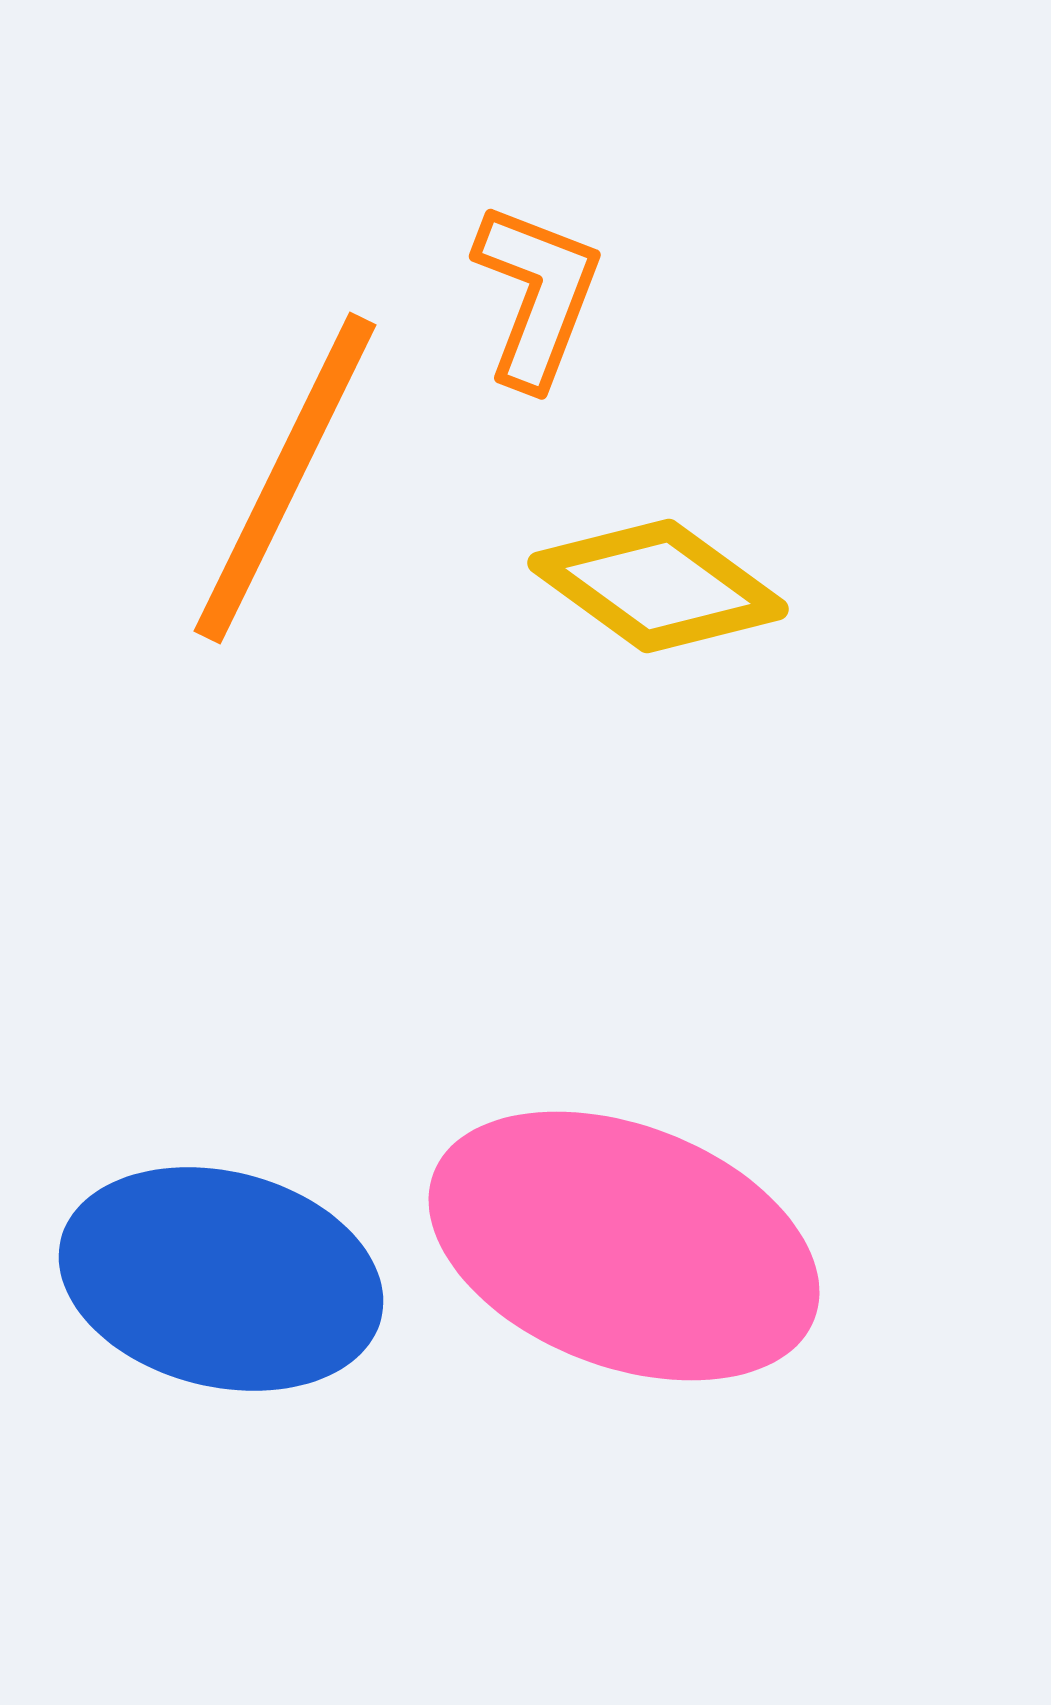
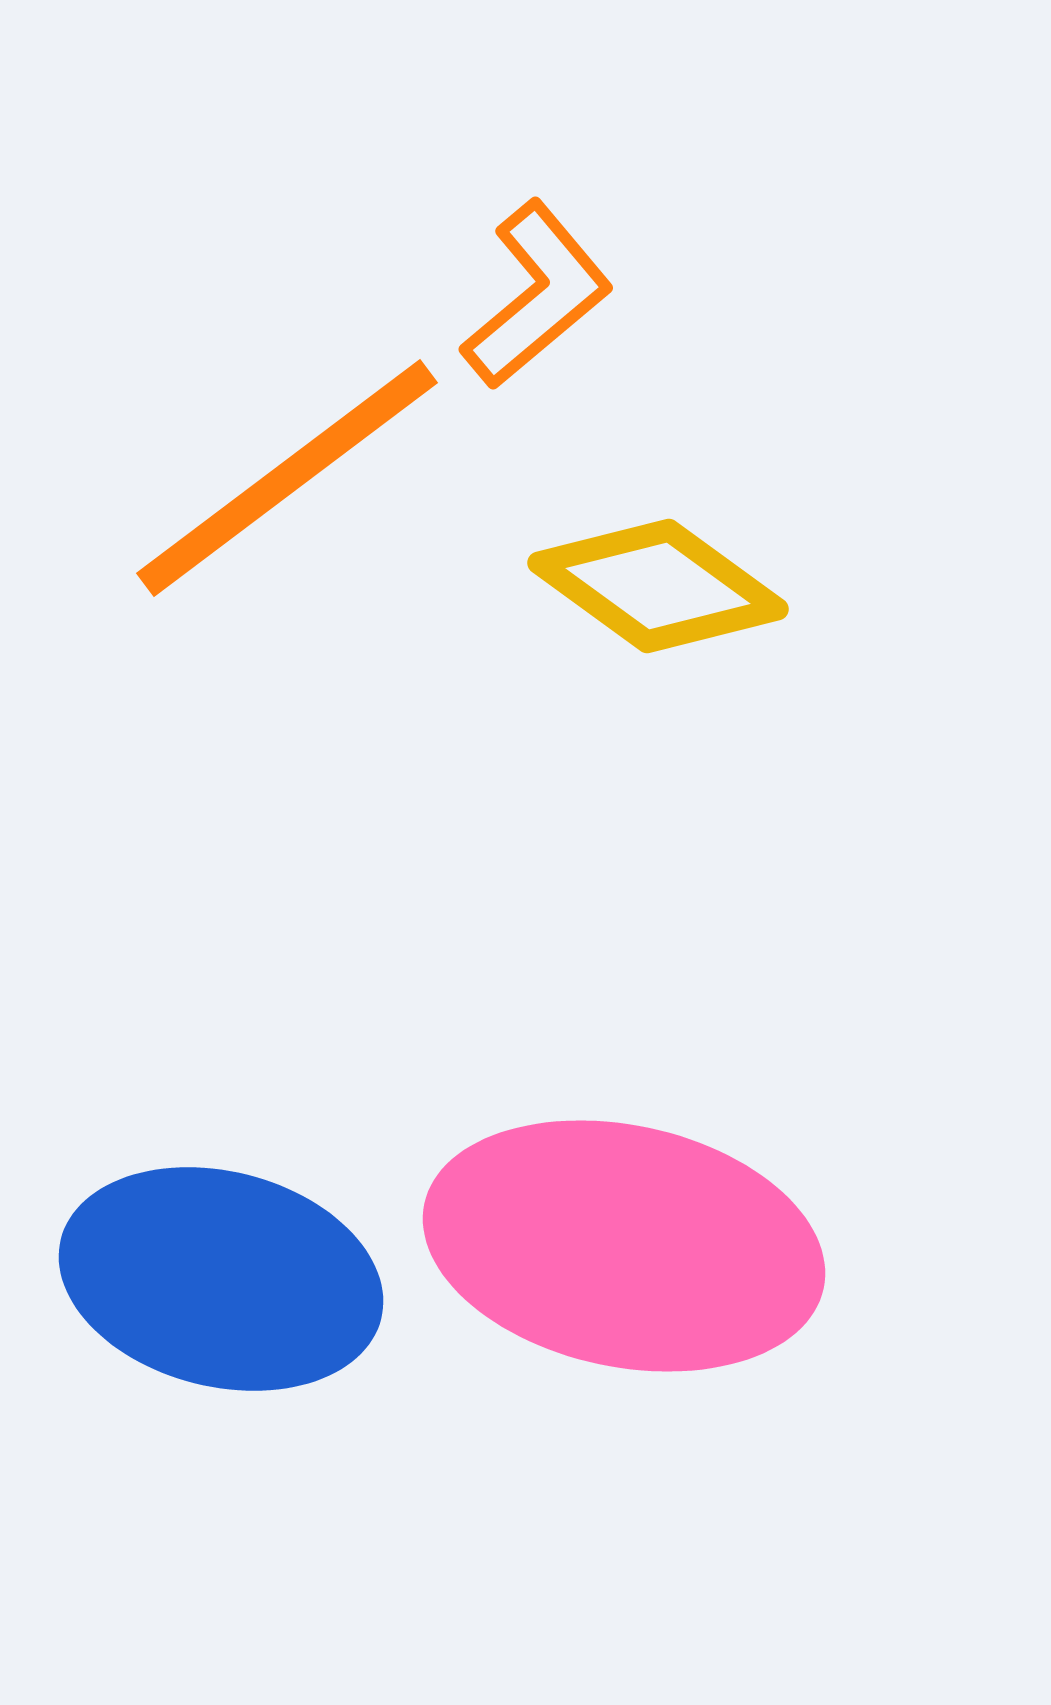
orange L-shape: rotated 29 degrees clockwise
orange line: moved 2 px right; rotated 27 degrees clockwise
pink ellipse: rotated 9 degrees counterclockwise
